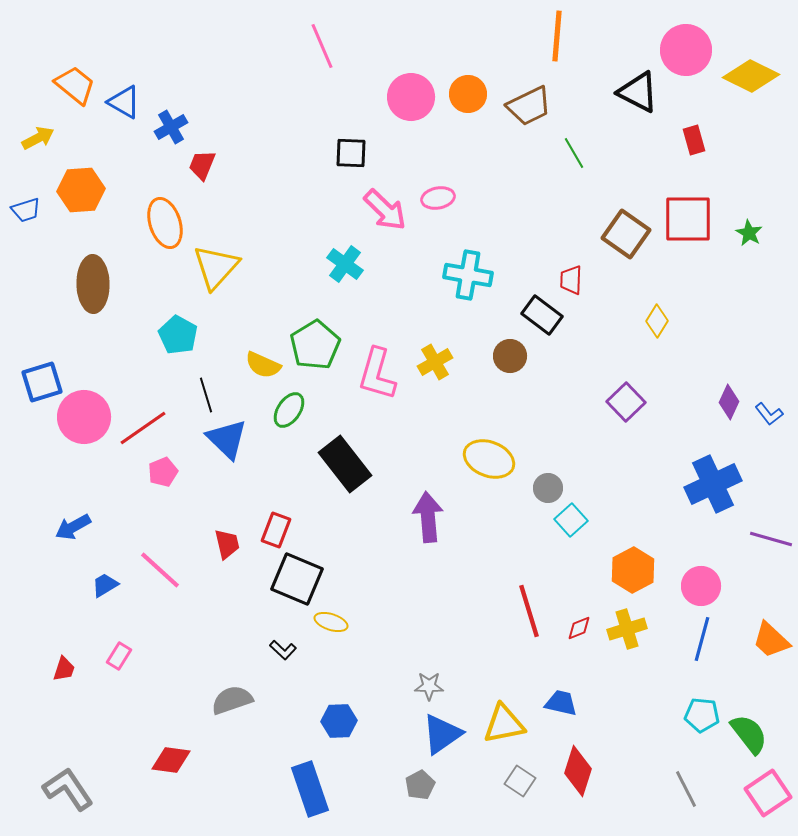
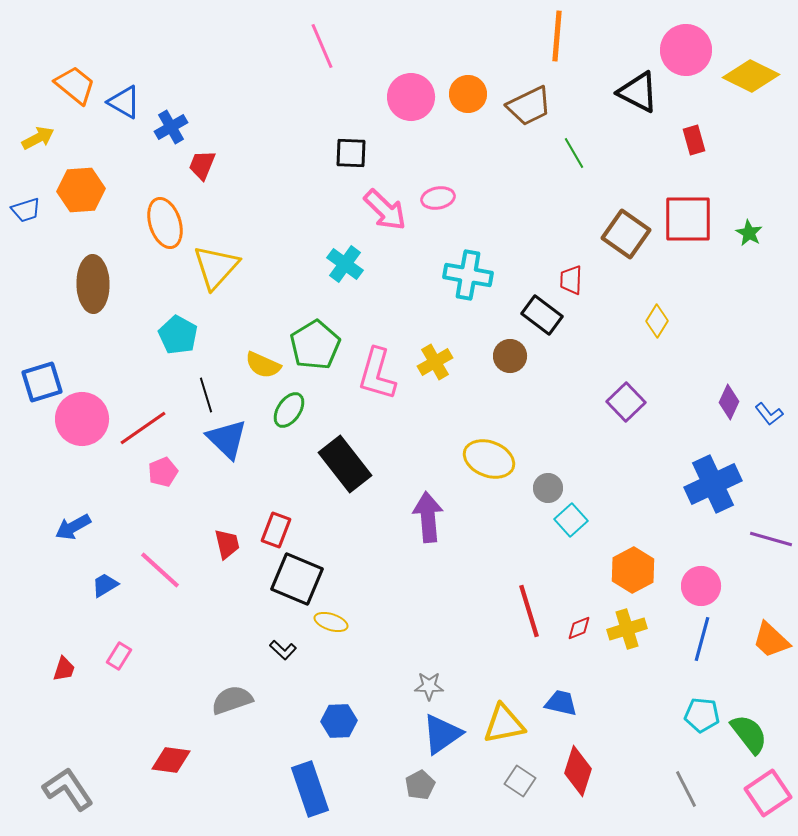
pink circle at (84, 417): moved 2 px left, 2 px down
